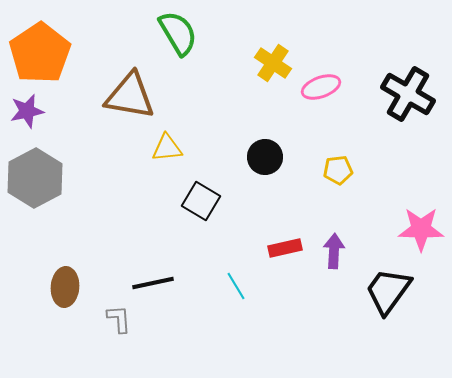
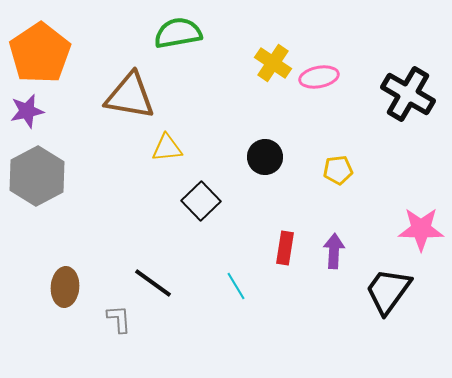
green semicircle: rotated 69 degrees counterclockwise
pink ellipse: moved 2 px left, 10 px up; rotated 9 degrees clockwise
gray hexagon: moved 2 px right, 2 px up
black square: rotated 15 degrees clockwise
red rectangle: rotated 68 degrees counterclockwise
black line: rotated 48 degrees clockwise
